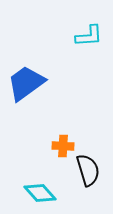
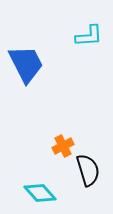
blue trapezoid: moved 19 px up; rotated 99 degrees clockwise
orange cross: rotated 30 degrees counterclockwise
